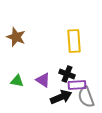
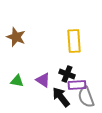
black arrow: rotated 105 degrees counterclockwise
